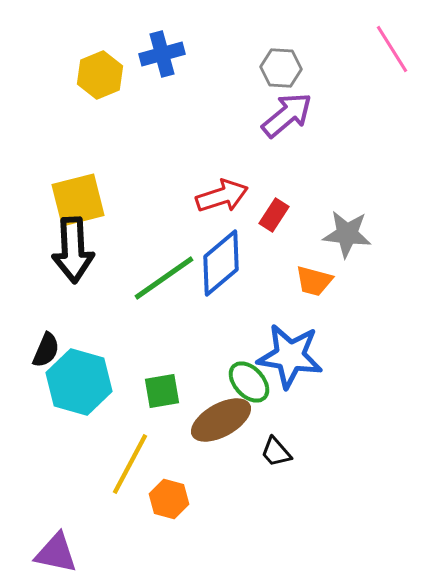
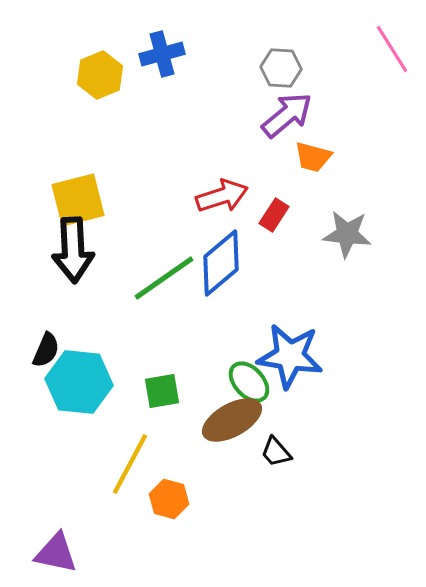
orange trapezoid: moved 1 px left, 124 px up
cyan hexagon: rotated 10 degrees counterclockwise
brown ellipse: moved 11 px right
